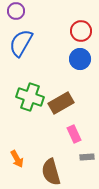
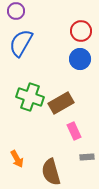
pink rectangle: moved 3 px up
